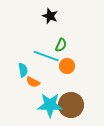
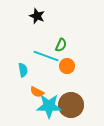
black star: moved 13 px left
orange semicircle: moved 4 px right, 10 px down
cyan star: moved 1 px left, 1 px down
